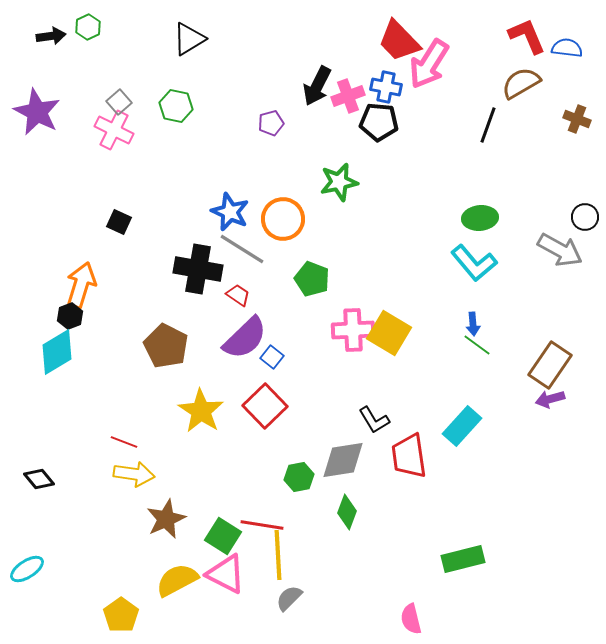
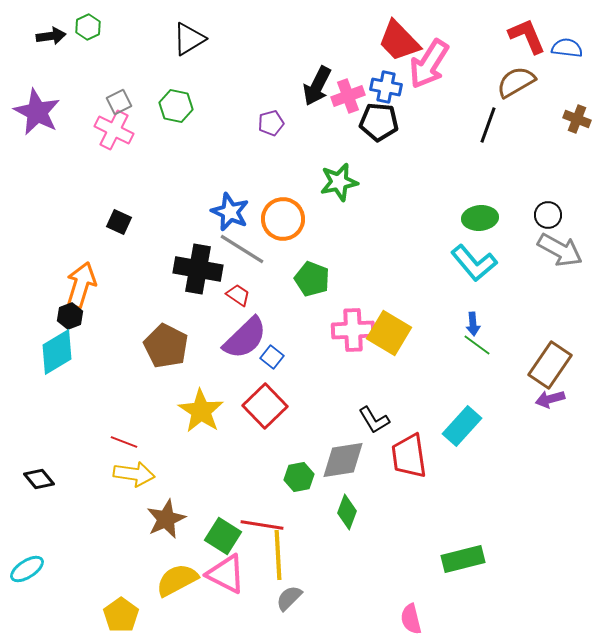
brown semicircle at (521, 83): moved 5 px left, 1 px up
gray square at (119, 102): rotated 15 degrees clockwise
black circle at (585, 217): moved 37 px left, 2 px up
